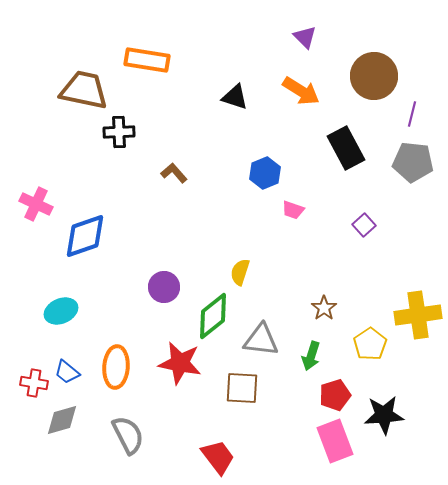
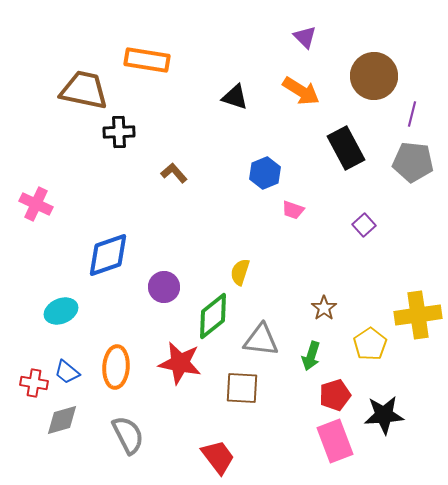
blue diamond: moved 23 px right, 19 px down
